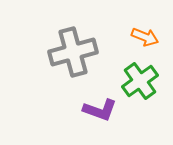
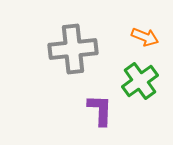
gray cross: moved 3 px up; rotated 9 degrees clockwise
purple L-shape: rotated 108 degrees counterclockwise
